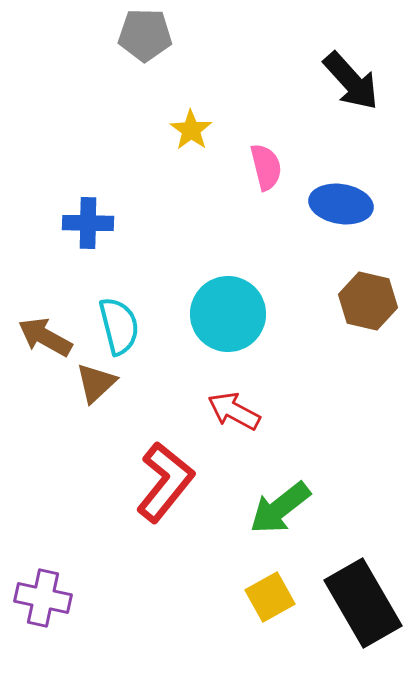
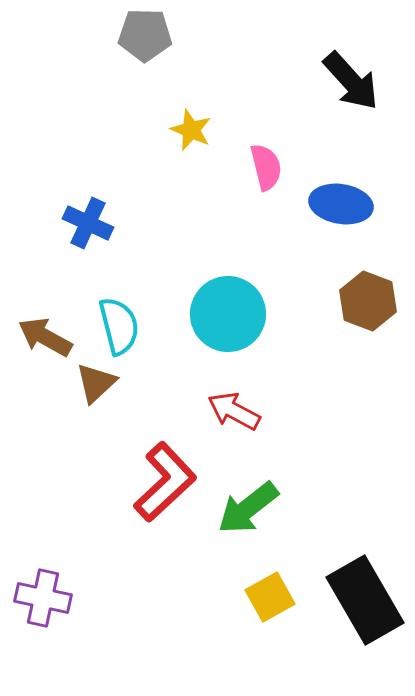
yellow star: rotated 12 degrees counterclockwise
blue cross: rotated 24 degrees clockwise
brown hexagon: rotated 8 degrees clockwise
red L-shape: rotated 8 degrees clockwise
green arrow: moved 32 px left
black rectangle: moved 2 px right, 3 px up
